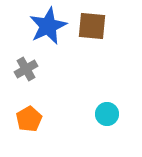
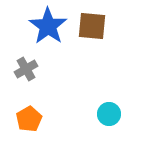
blue star: rotated 12 degrees counterclockwise
cyan circle: moved 2 px right
